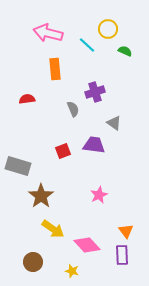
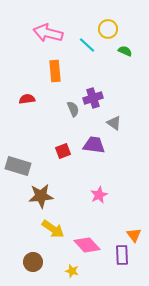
orange rectangle: moved 2 px down
purple cross: moved 2 px left, 6 px down
brown star: rotated 30 degrees clockwise
orange triangle: moved 8 px right, 4 px down
